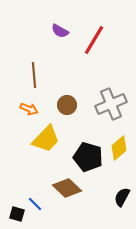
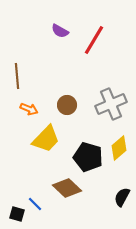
brown line: moved 17 px left, 1 px down
